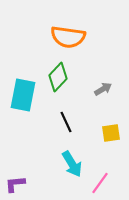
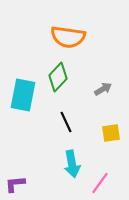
cyan arrow: rotated 20 degrees clockwise
